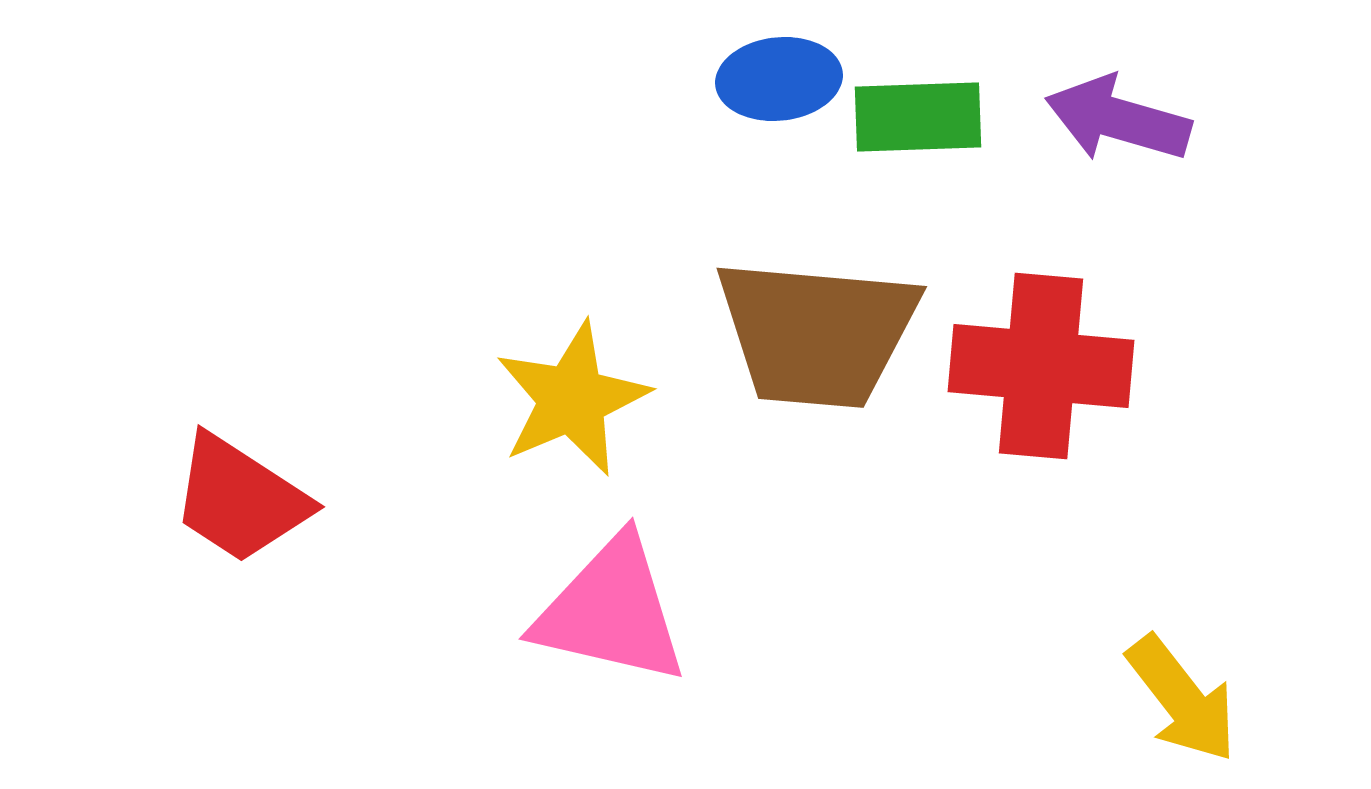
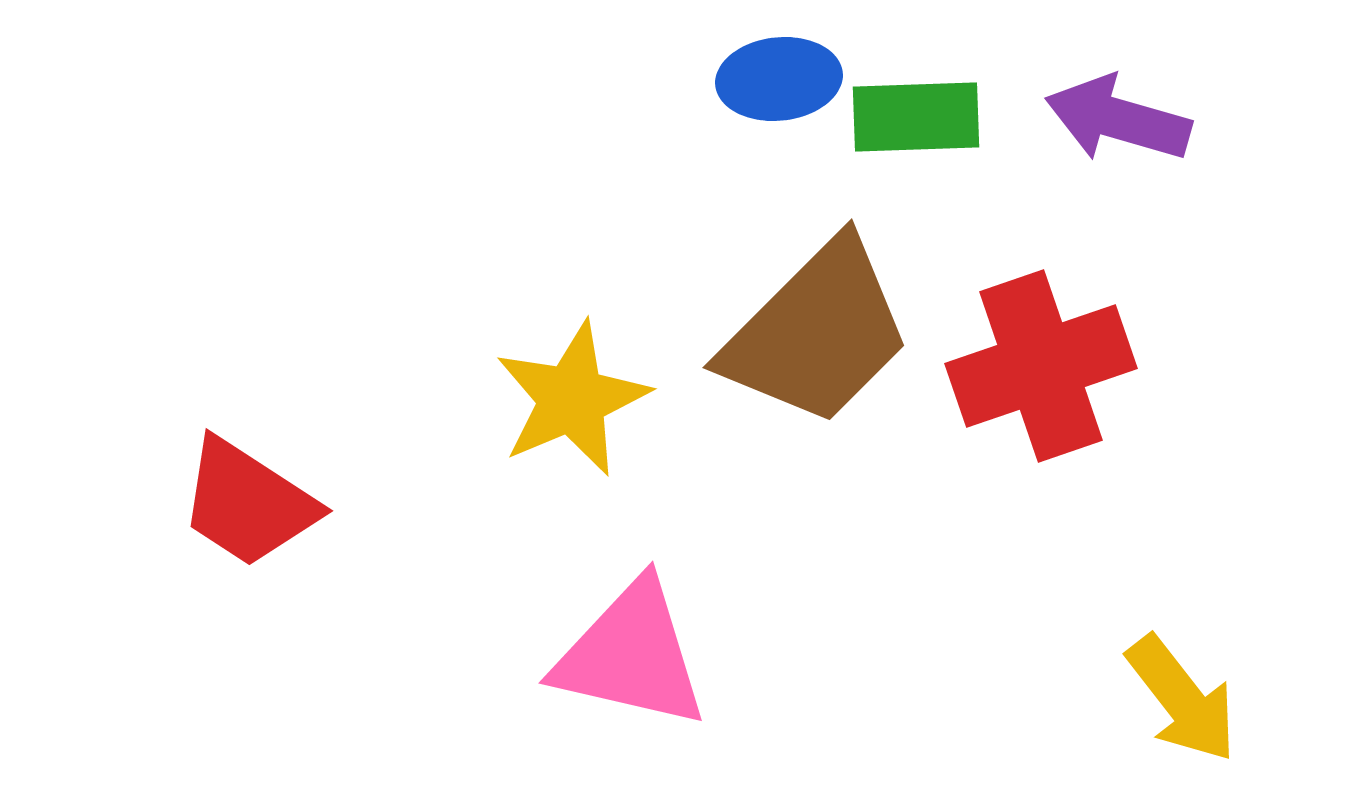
green rectangle: moved 2 px left
brown trapezoid: rotated 50 degrees counterclockwise
red cross: rotated 24 degrees counterclockwise
red trapezoid: moved 8 px right, 4 px down
pink triangle: moved 20 px right, 44 px down
